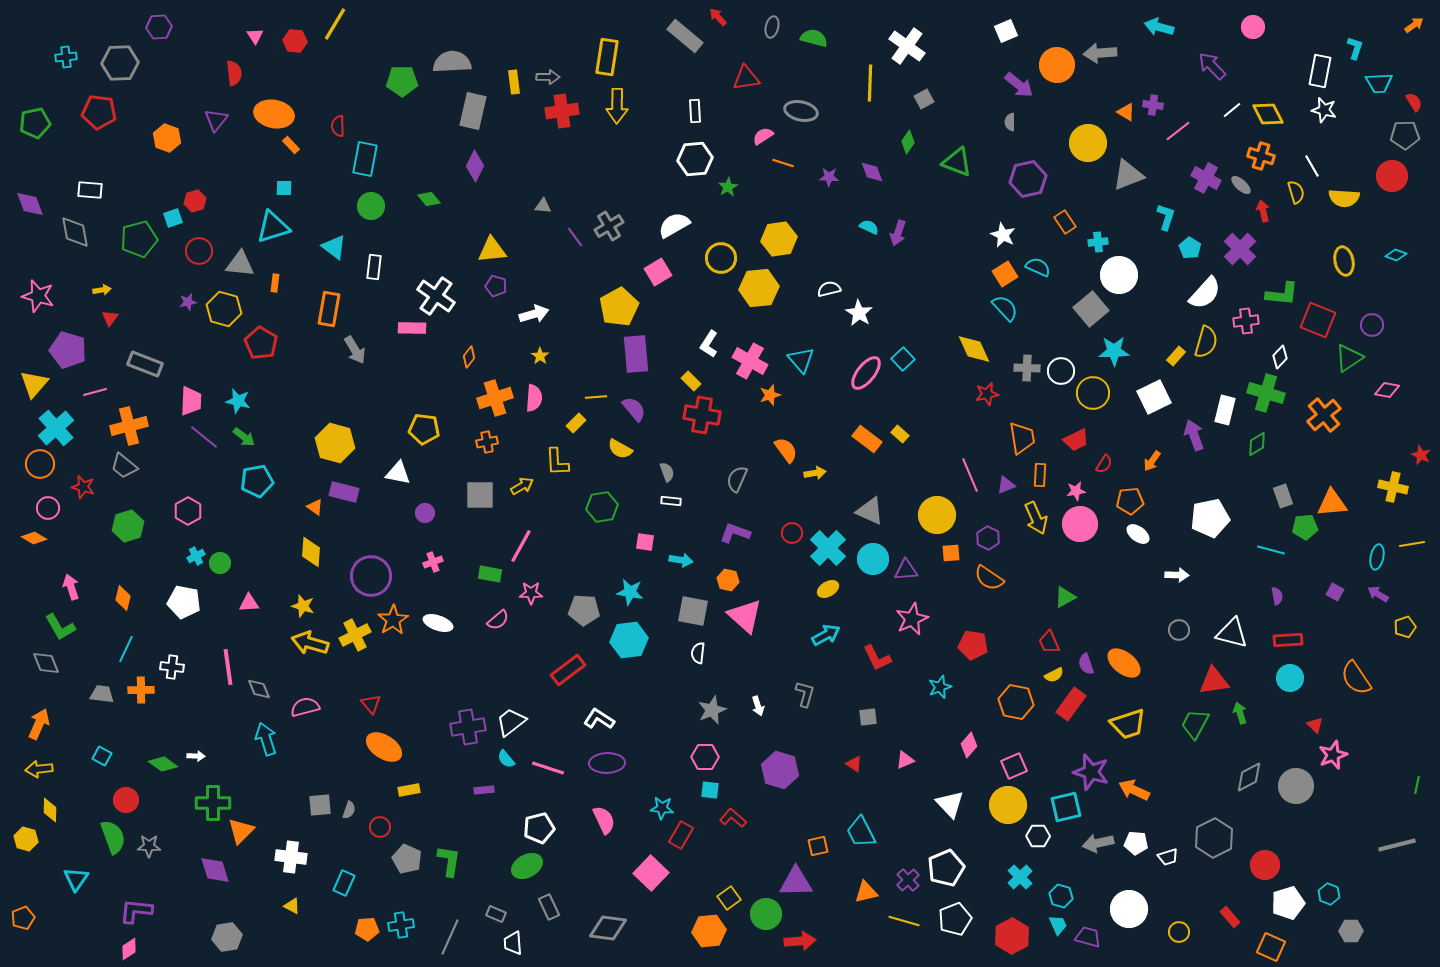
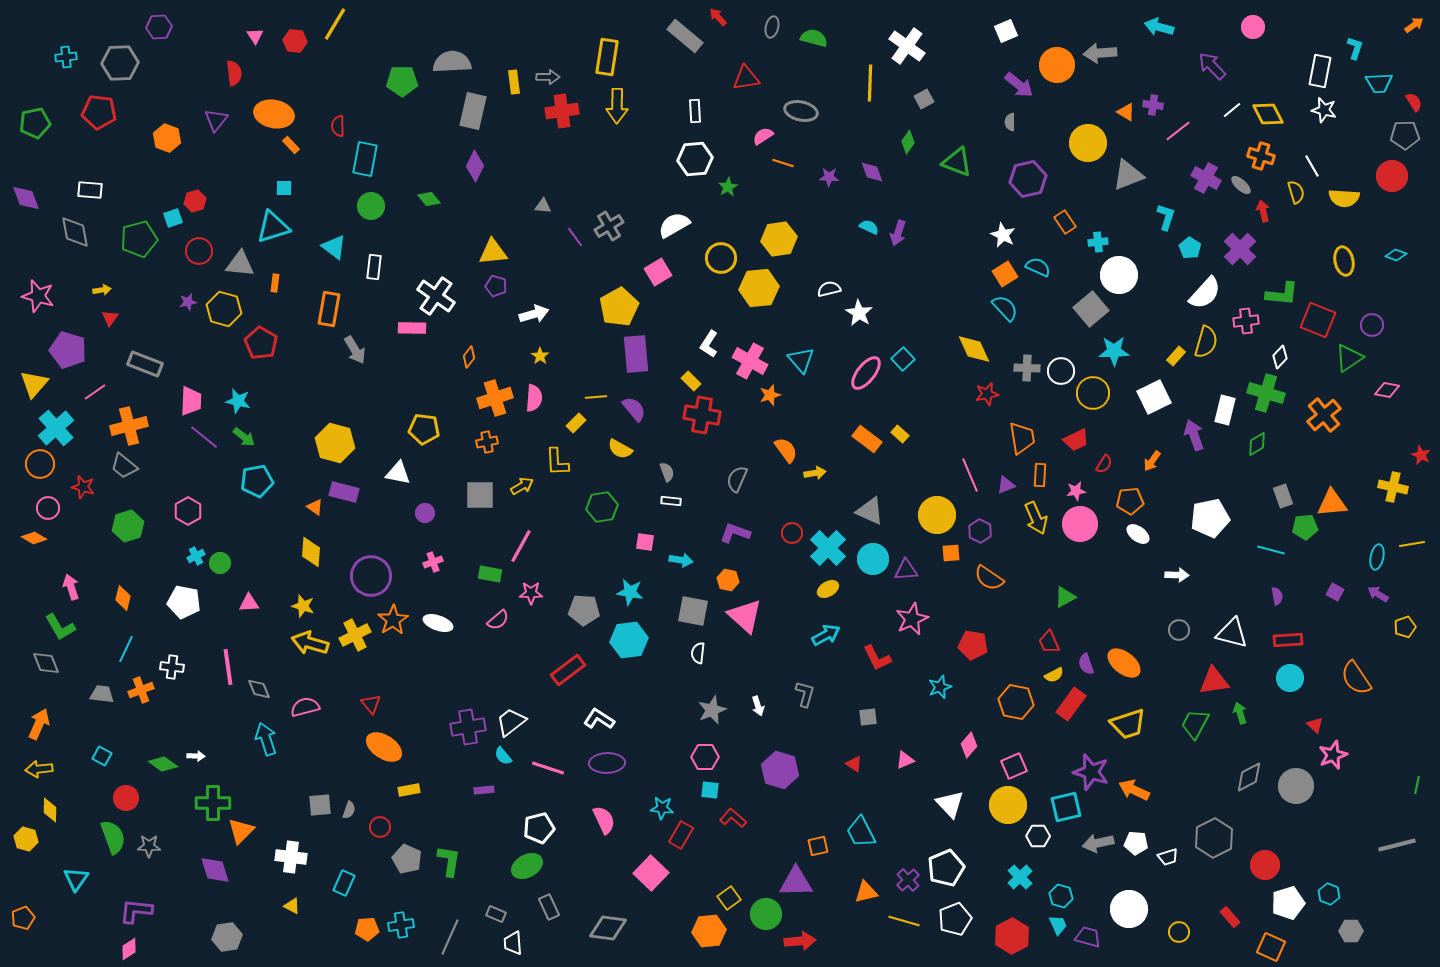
purple diamond at (30, 204): moved 4 px left, 6 px up
yellow triangle at (492, 250): moved 1 px right, 2 px down
pink line at (95, 392): rotated 20 degrees counterclockwise
purple hexagon at (988, 538): moved 8 px left, 7 px up
orange cross at (141, 690): rotated 20 degrees counterclockwise
cyan semicircle at (506, 759): moved 3 px left, 3 px up
red circle at (126, 800): moved 2 px up
